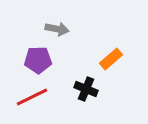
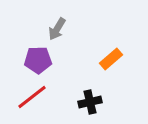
gray arrow: rotated 110 degrees clockwise
black cross: moved 4 px right, 13 px down; rotated 35 degrees counterclockwise
red line: rotated 12 degrees counterclockwise
